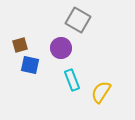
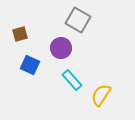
brown square: moved 11 px up
blue square: rotated 12 degrees clockwise
cyan rectangle: rotated 20 degrees counterclockwise
yellow semicircle: moved 3 px down
